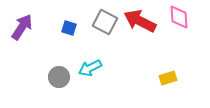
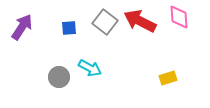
gray square: rotated 10 degrees clockwise
blue square: rotated 21 degrees counterclockwise
cyan arrow: rotated 125 degrees counterclockwise
